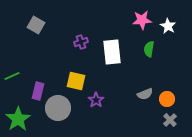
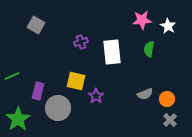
purple star: moved 4 px up
